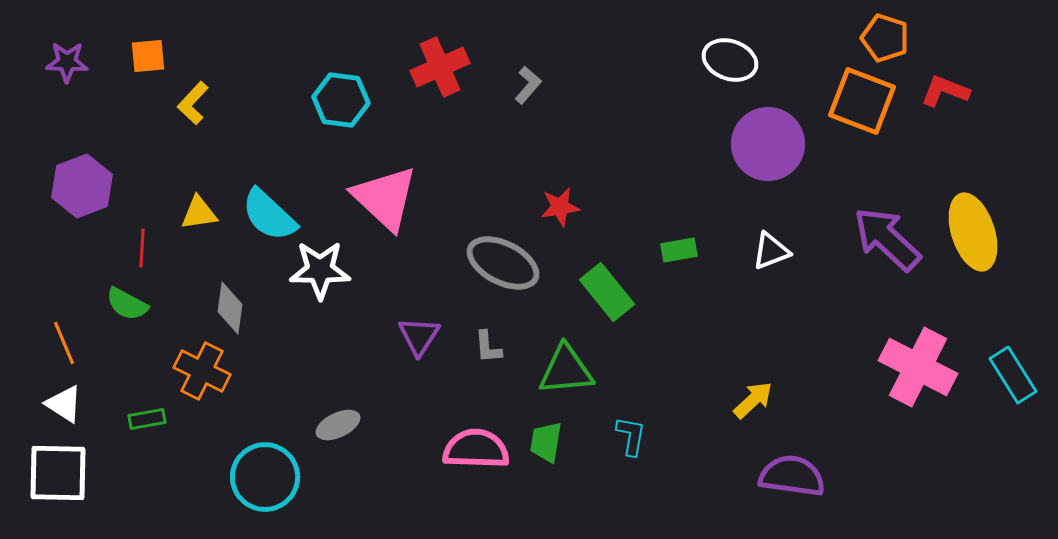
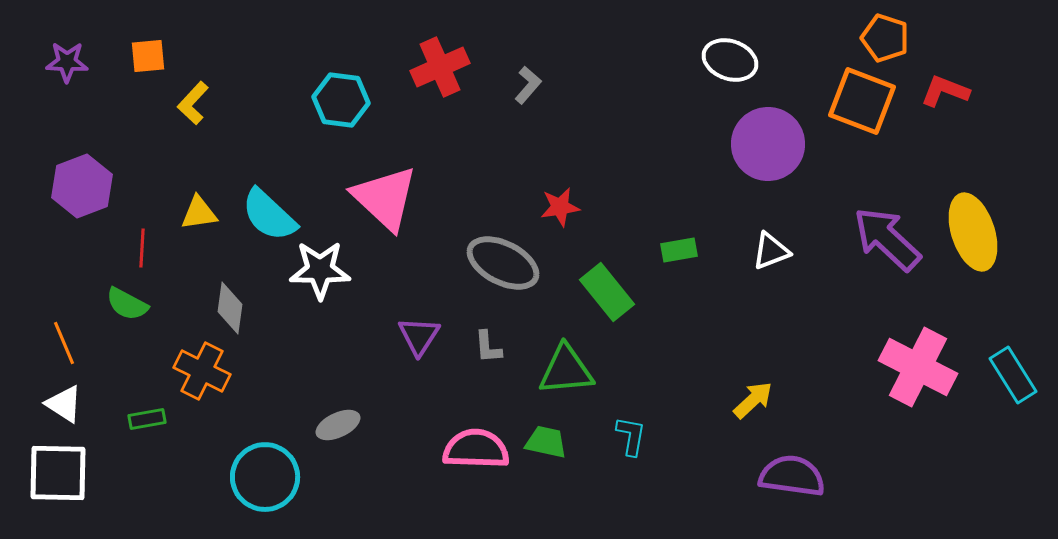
green trapezoid at (546, 442): rotated 93 degrees clockwise
